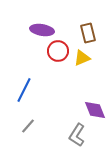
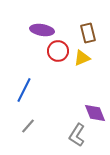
purple diamond: moved 3 px down
